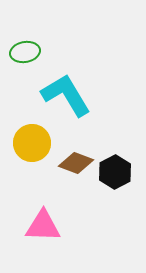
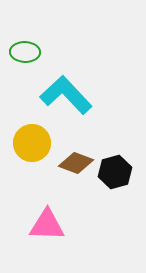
green ellipse: rotated 12 degrees clockwise
cyan L-shape: rotated 12 degrees counterclockwise
black hexagon: rotated 12 degrees clockwise
pink triangle: moved 4 px right, 1 px up
